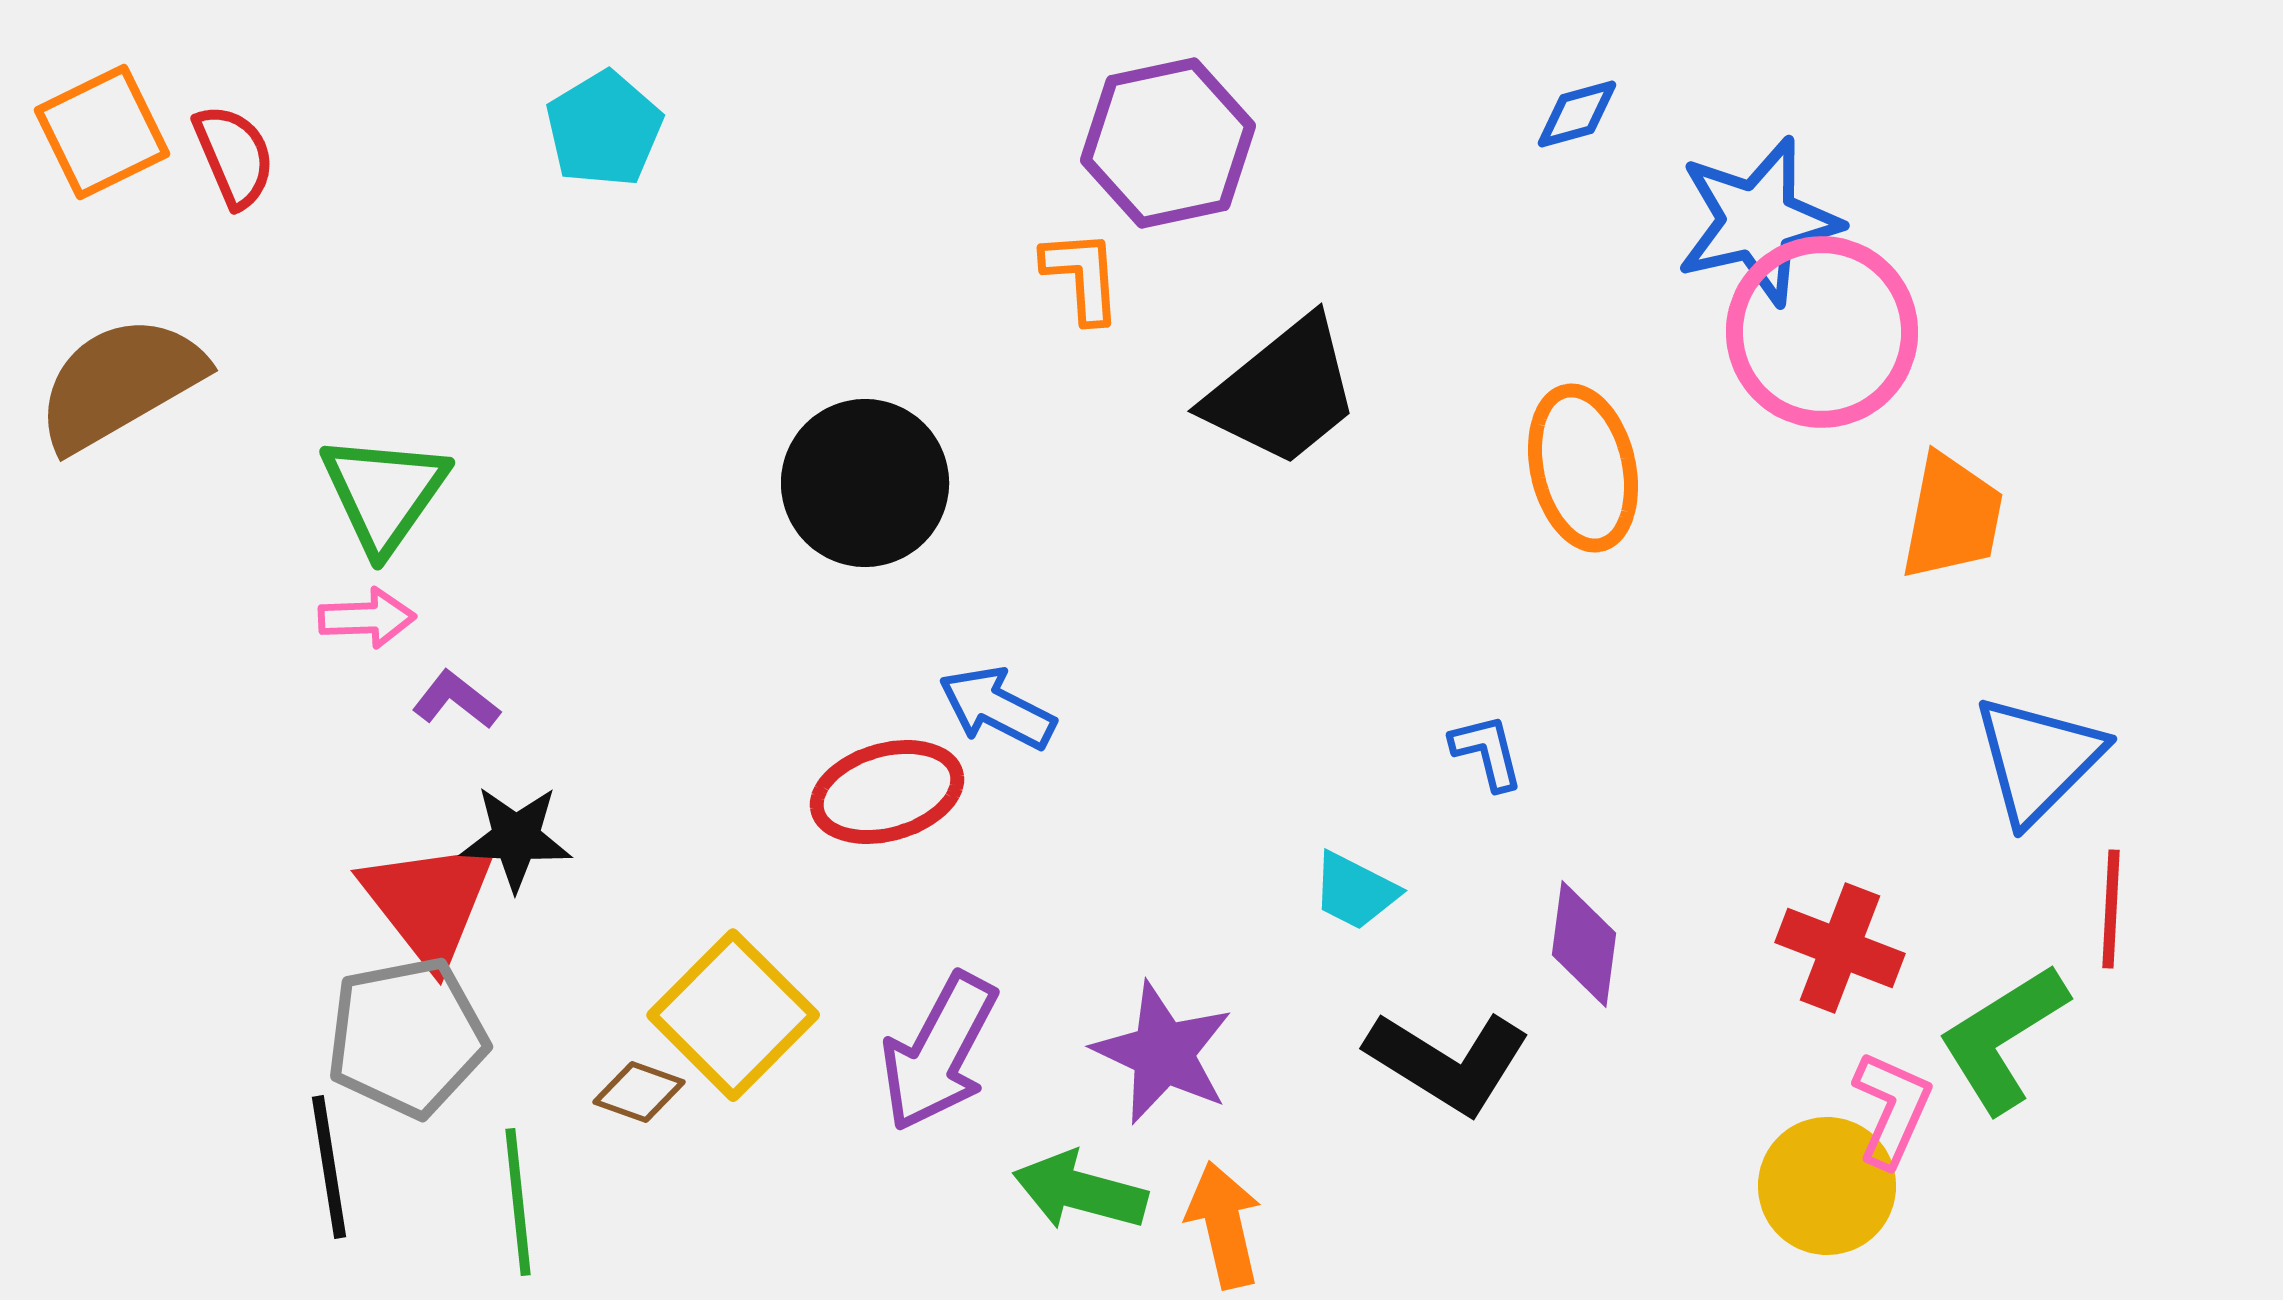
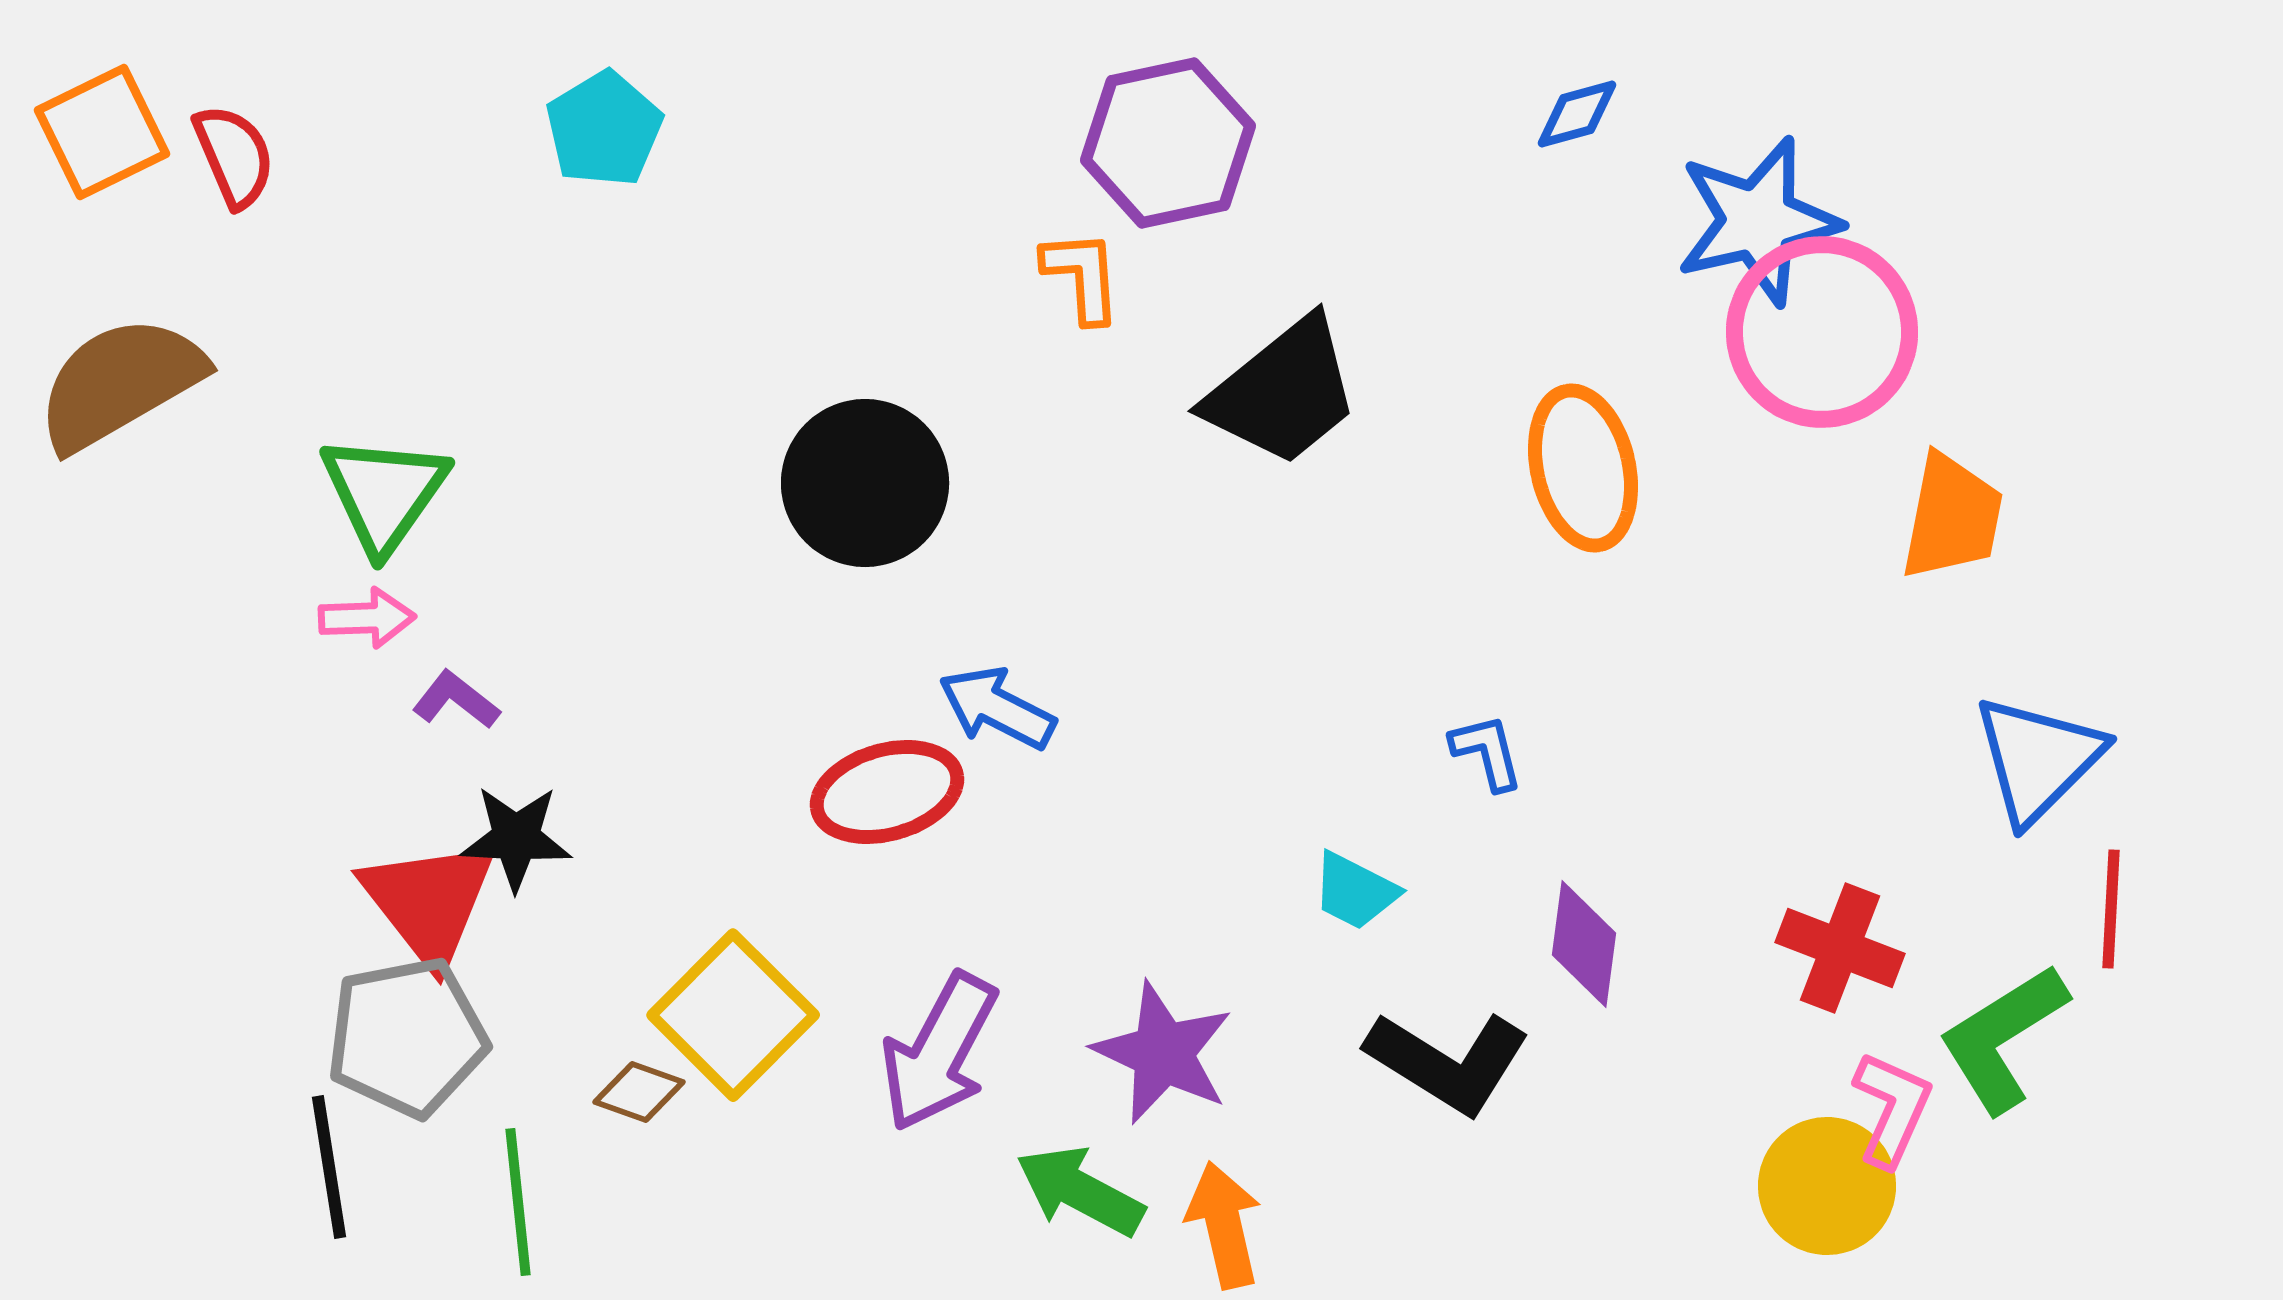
green arrow: rotated 13 degrees clockwise
